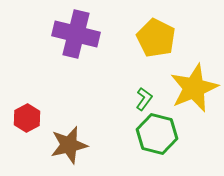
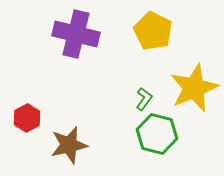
yellow pentagon: moved 3 px left, 7 px up
